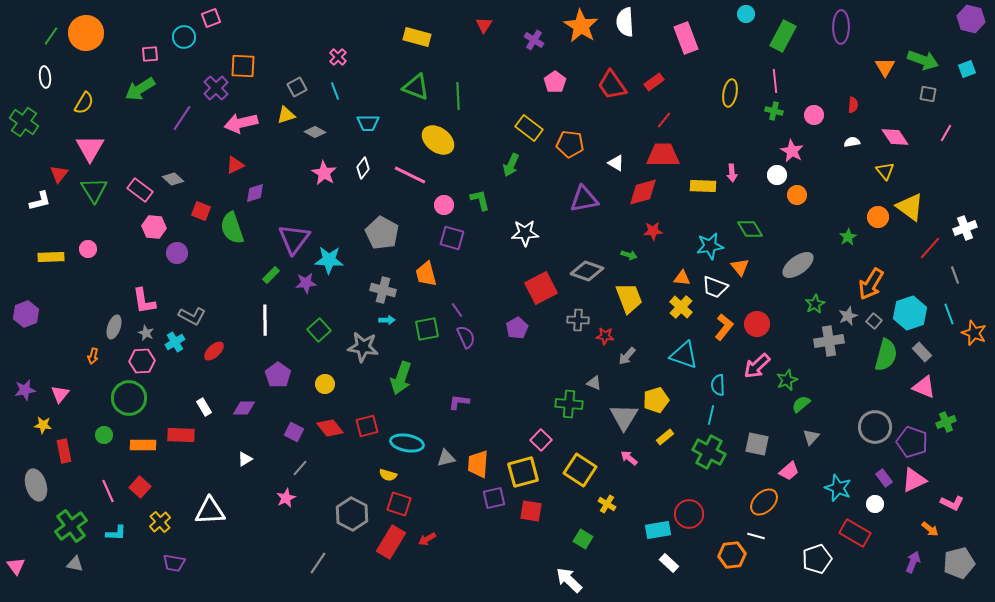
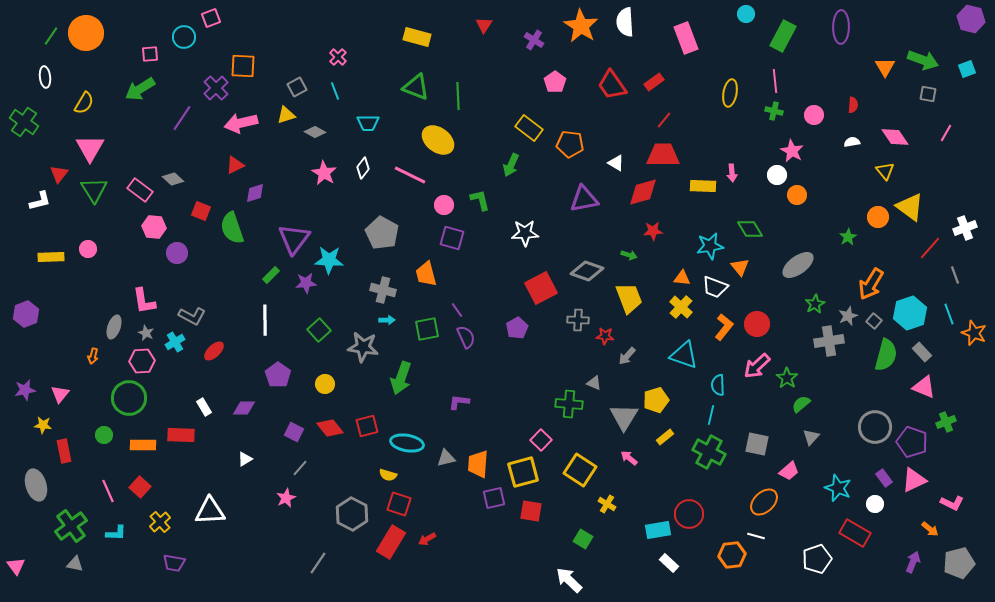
green star at (787, 380): moved 2 px up; rotated 15 degrees counterclockwise
